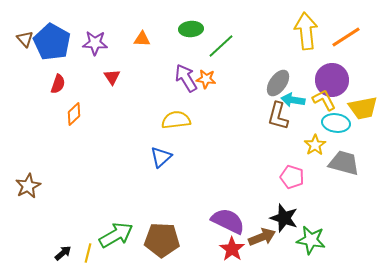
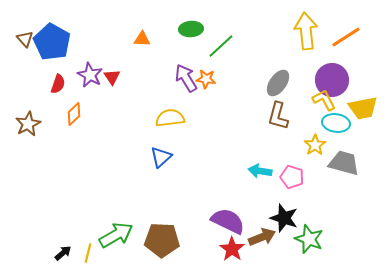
purple star: moved 5 px left, 32 px down; rotated 25 degrees clockwise
cyan arrow: moved 33 px left, 71 px down
yellow semicircle: moved 6 px left, 2 px up
brown star: moved 62 px up
green star: moved 2 px left, 1 px up; rotated 12 degrees clockwise
